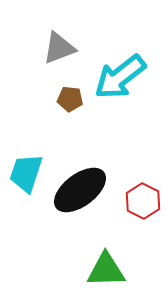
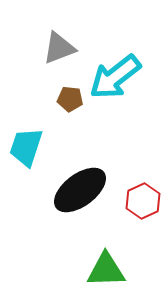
cyan arrow: moved 5 px left
cyan trapezoid: moved 26 px up
red hexagon: rotated 8 degrees clockwise
